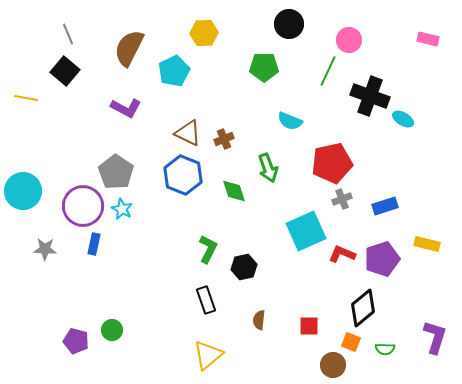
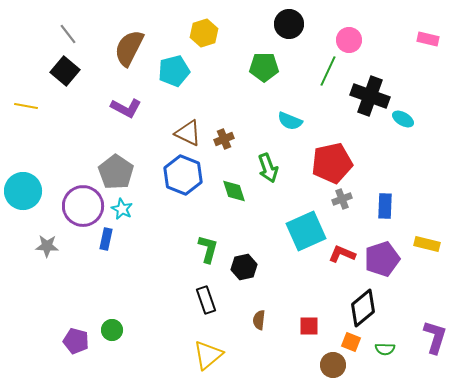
yellow hexagon at (204, 33): rotated 16 degrees counterclockwise
gray line at (68, 34): rotated 15 degrees counterclockwise
cyan pentagon at (174, 71): rotated 12 degrees clockwise
yellow line at (26, 98): moved 8 px down
blue rectangle at (385, 206): rotated 70 degrees counterclockwise
blue rectangle at (94, 244): moved 12 px right, 5 px up
gray star at (45, 249): moved 2 px right, 3 px up
green L-shape at (208, 249): rotated 12 degrees counterclockwise
